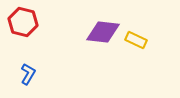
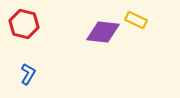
red hexagon: moved 1 px right, 2 px down
yellow rectangle: moved 20 px up
